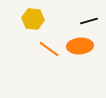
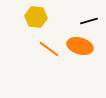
yellow hexagon: moved 3 px right, 2 px up
orange ellipse: rotated 20 degrees clockwise
